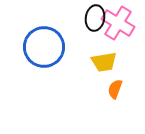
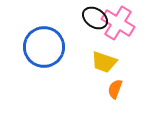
black ellipse: rotated 65 degrees counterclockwise
yellow trapezoid: rotated 28 degrees clockwise
